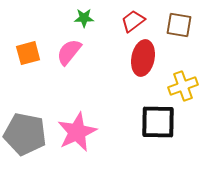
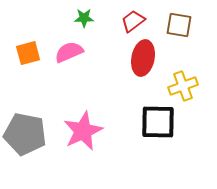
pink semicircle: rotated 28 degrees clockwise
pink star: moved 6 px right, 1 px up
